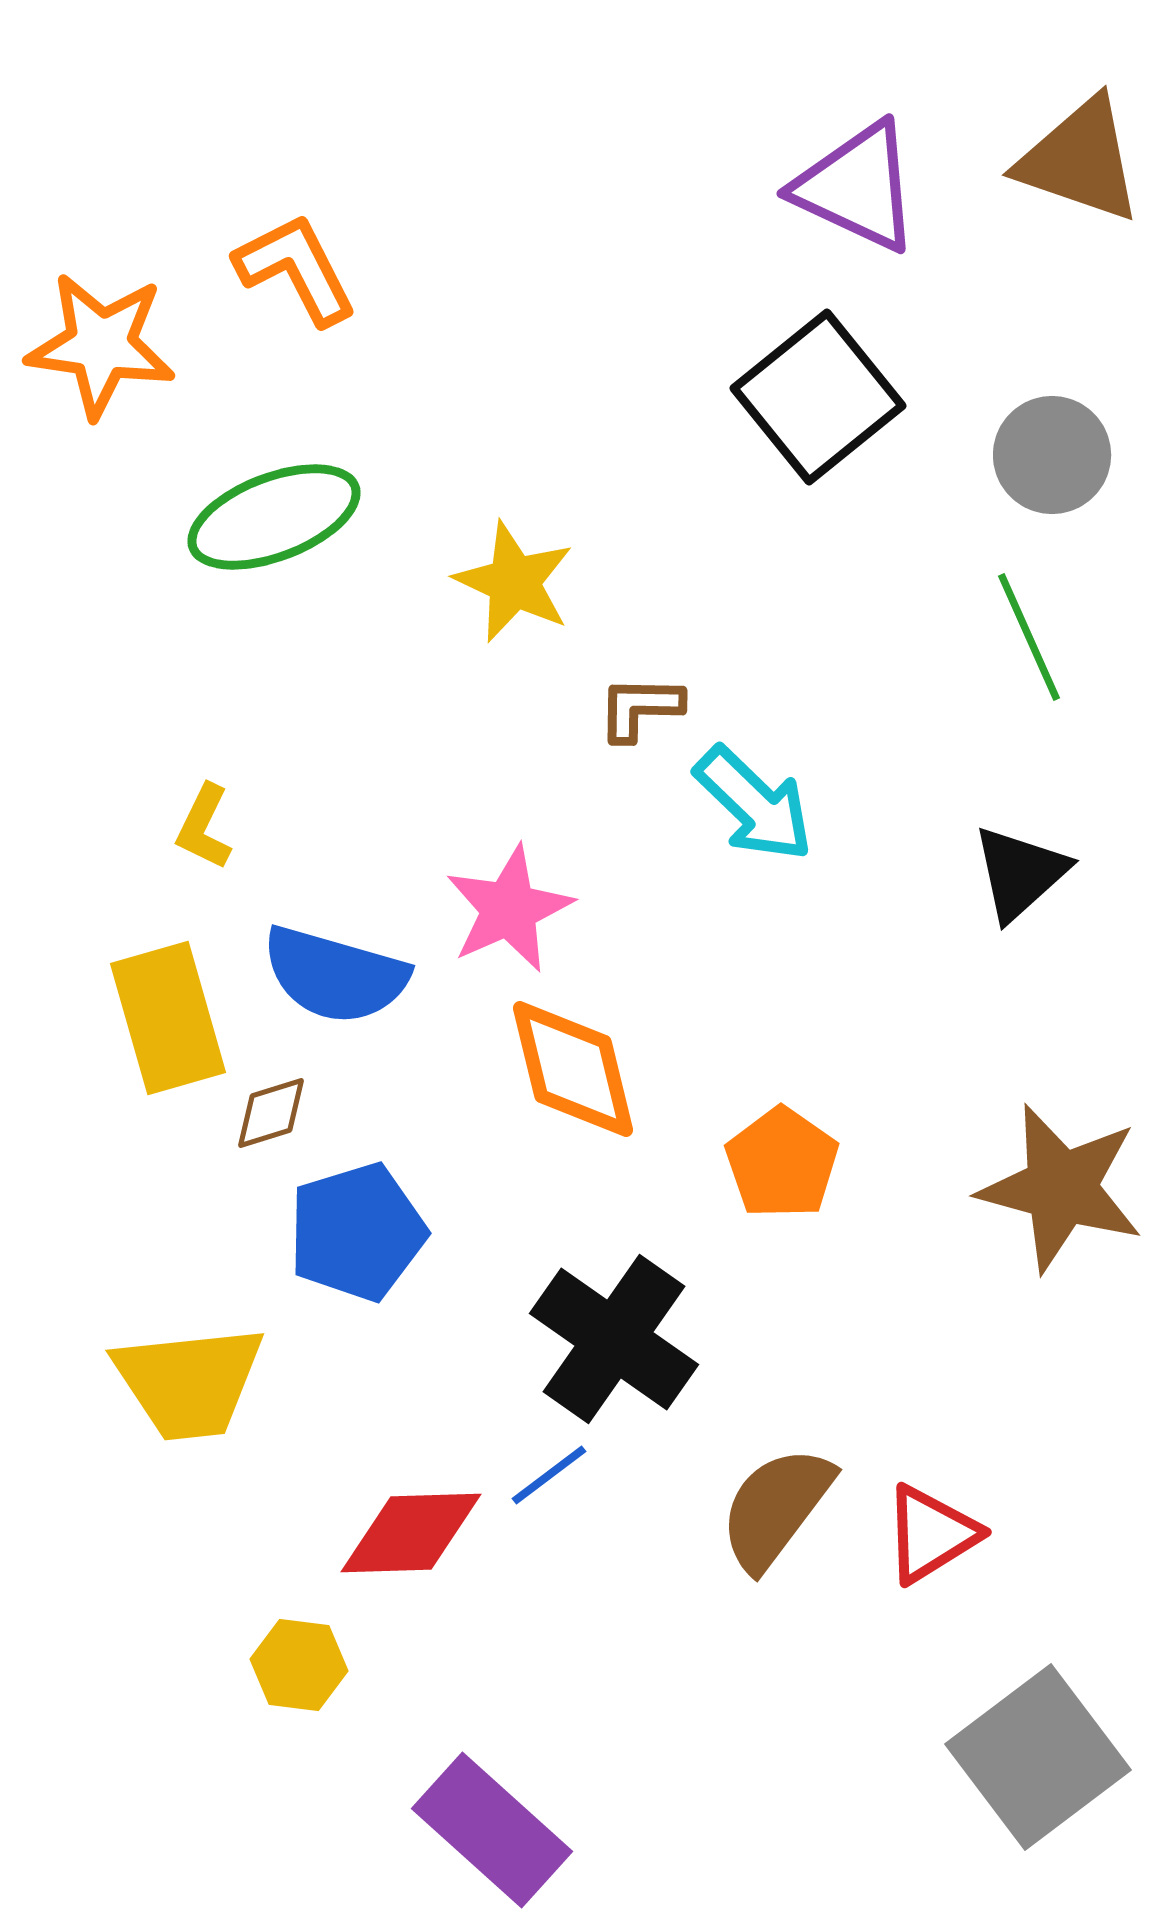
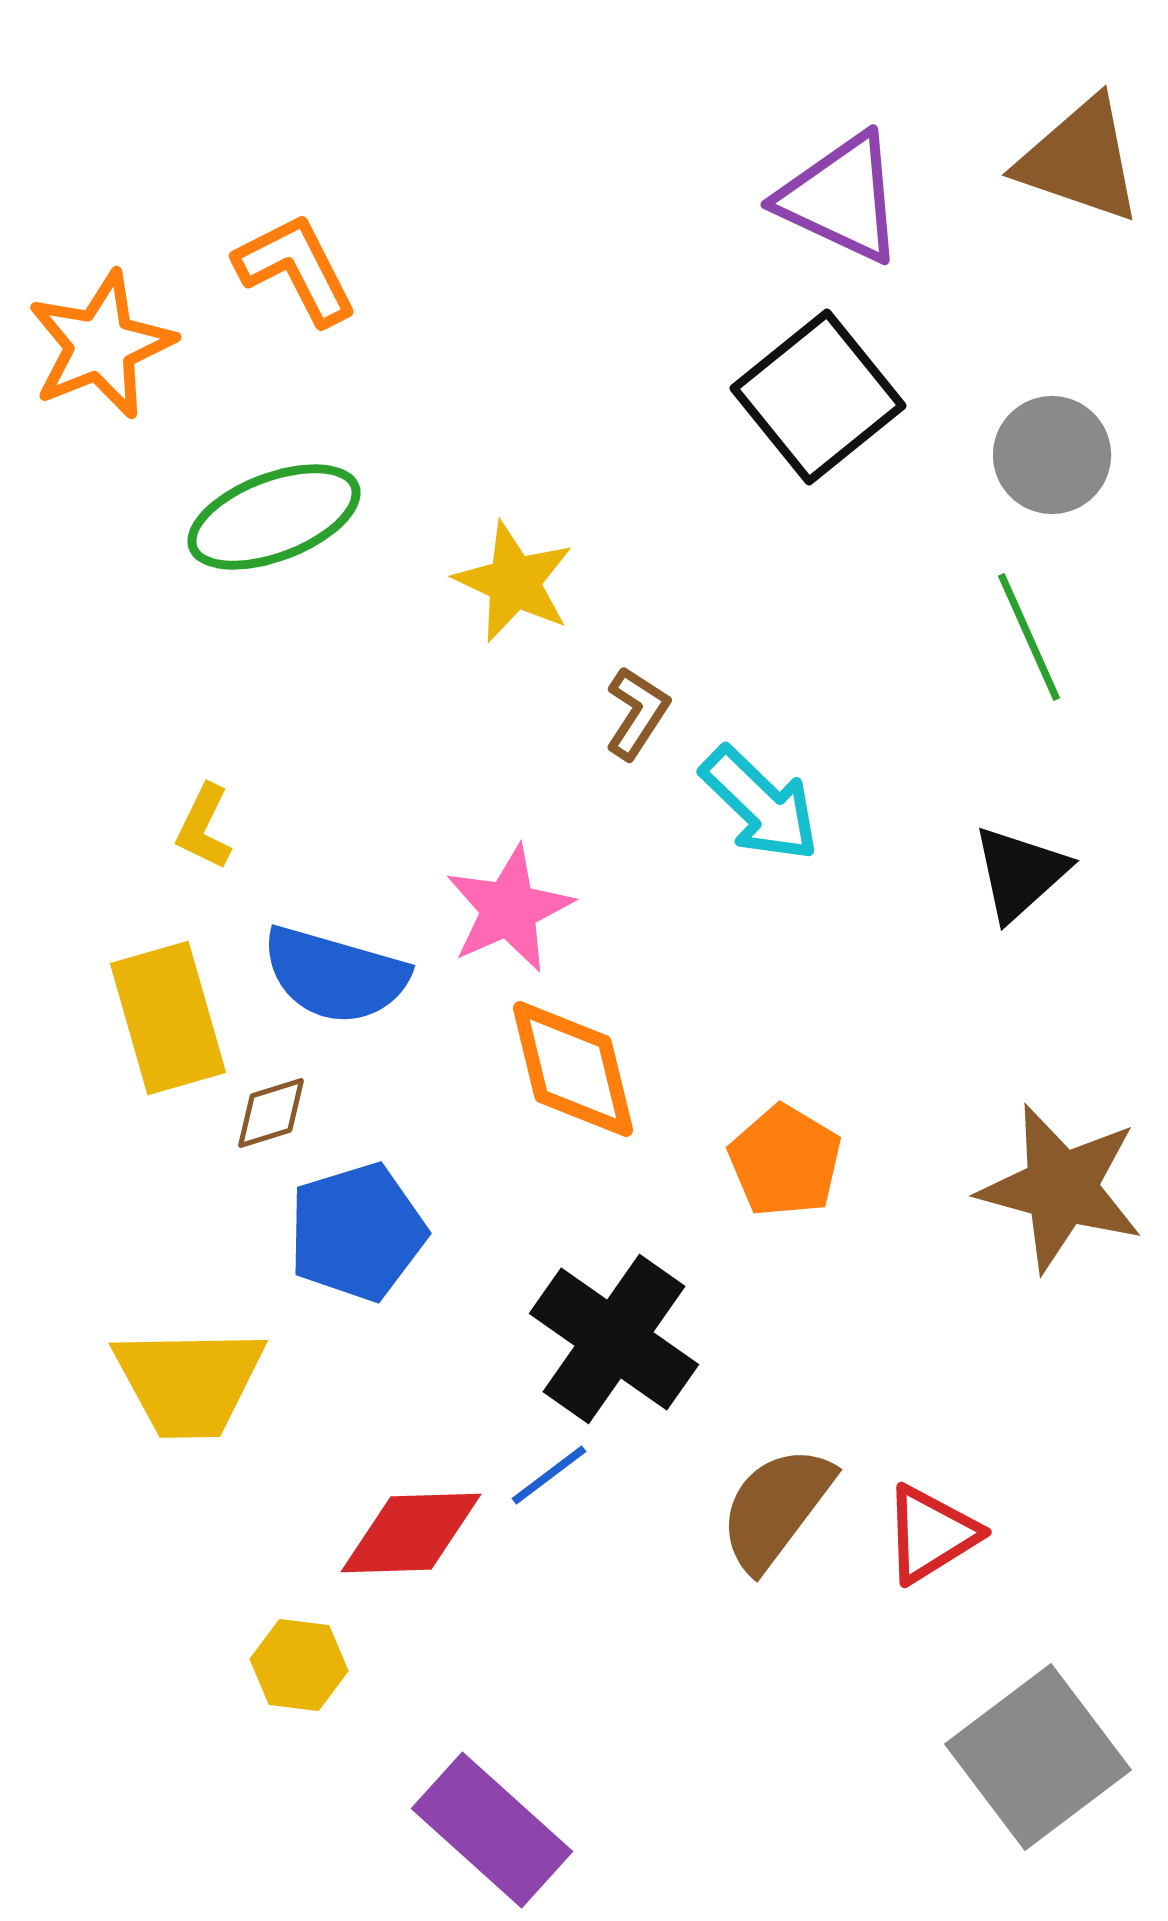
purple triangle: moved 16 px left, 11 px down
orange star: rotated 30 degrees counterclockwise
brown L-shape: moved 3 px left, 5 px down; rotated 122 degrees clockwise
cyan arrow: moved 6 px right
orange pentagon: moved 3 px right, 2 px up; rotated 4 degrees counterclockwise
yellow trapezoid: rotated 5 degrees clockwise
